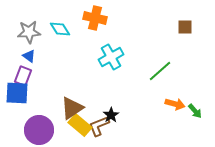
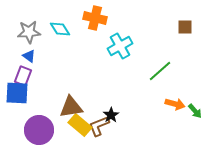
cyan cross: moved 9 px right, 11 px up
brown triangle: moved 1 px left, 1 px up; rotated 25 degrees clockwise
